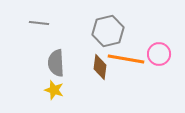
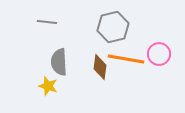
gray line: moved 8 px right, 1 px up
gray hexagon: moved 5 px right, 4 px up
gray semicircle: moved 3 px right, 1 px up
yellow star: moved 6 px left, 4 px up
